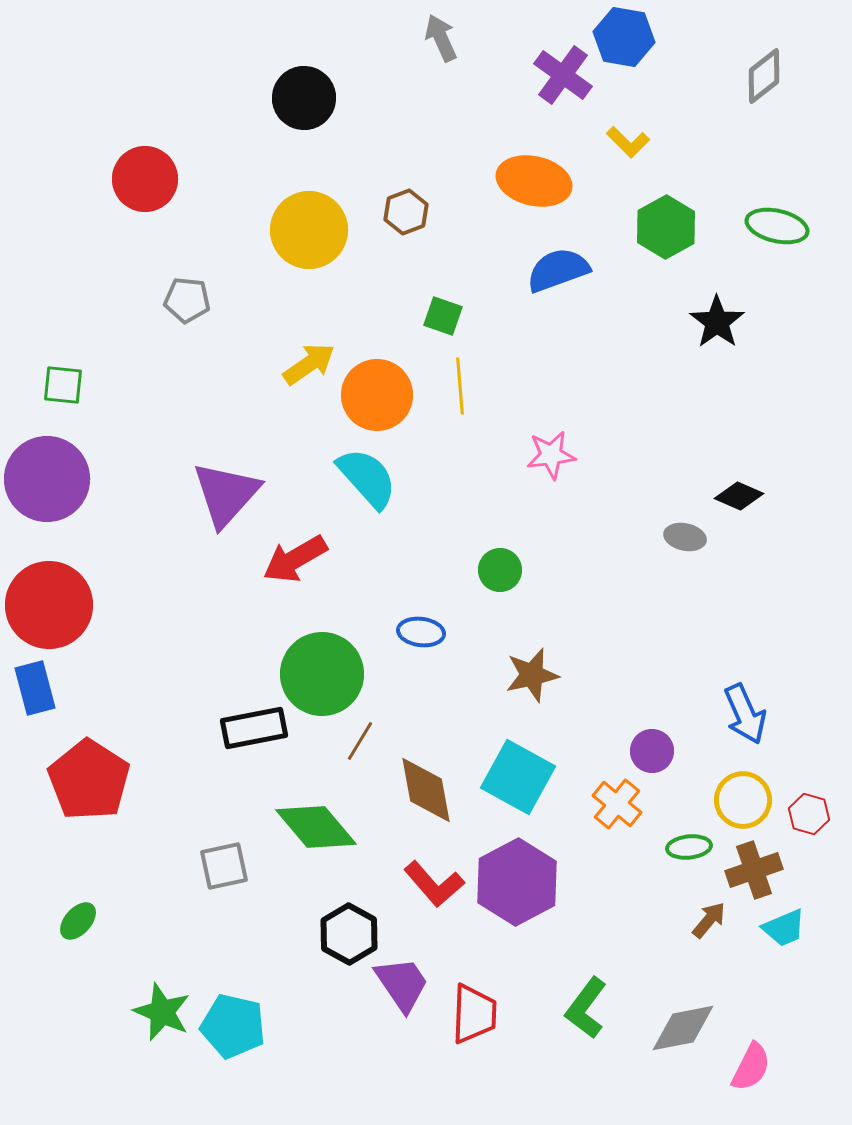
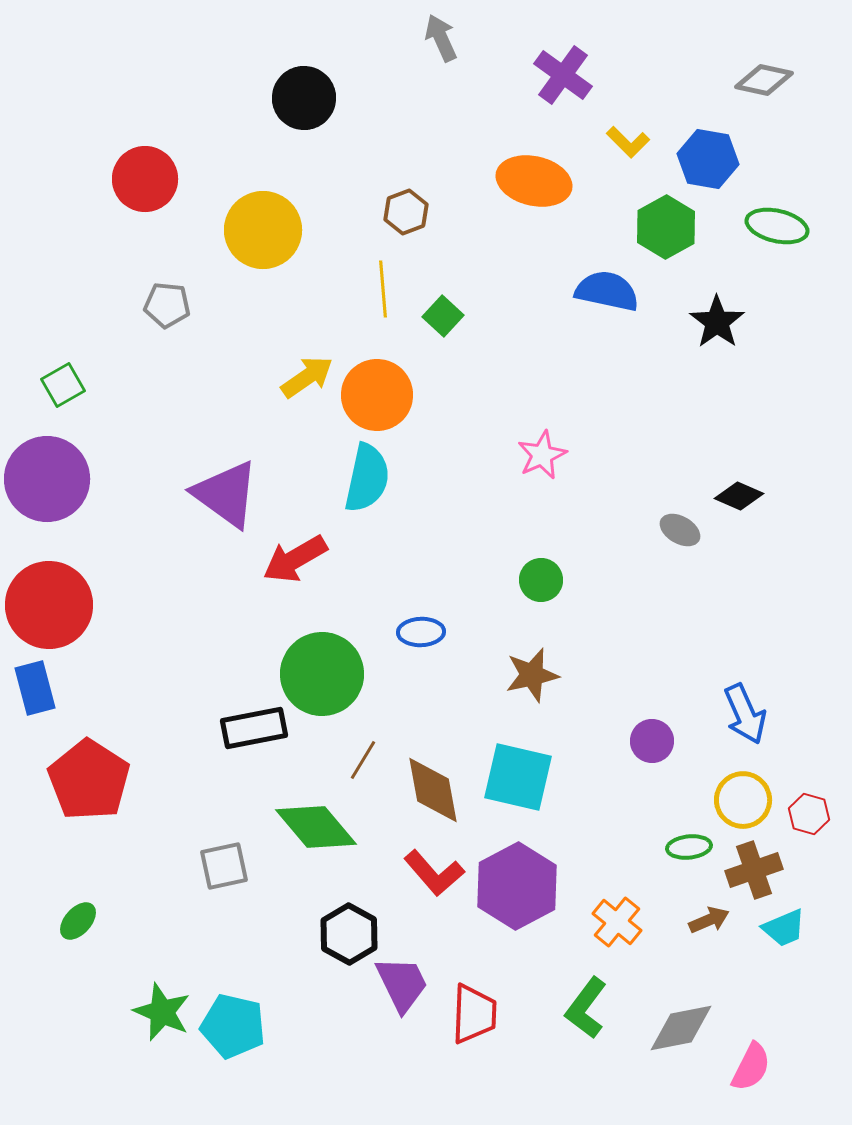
blue hexagon at (624, 37): moved 84 px right, 122 px down
gray diamond at (764, 76): moved 4 px down; rotated 50 degrees clockwise
yellow circle at (309, 230): moved 46 px left
blue semicircle at (558, 270): moved 49 px right, 21 px down; rotated 32 degrees clockwise
gray pentagon at (187, 300): moved 20 px left, 5 px down
green square at (443, 316): rotated 24 degrees clockwise
yellow arrow at (309, 364): moved 2 px left, 13 px down
green square at (63, 385): rotated 36 degrees counterclockwise
yellow line at (460, 386): moved 77 px left, 97 px up
pink star at (551, 455): moved 9 px left; rotated 18 degrees counterclockwise
cyan semicircle at (367, 478): rotated 54 degrees clockwise
purple triangle at (226, 494): rotated 36 degrees counterclockwise
gray ellipse at (685, 537): moved 5 px left, 7 px up; rotated 18 degrees clockwise
green circle at (500, 570): moved 41 px right, 10 px down
blue ellipse at (421, 632): rotated 9 degrees counterclockwise
brown line at (360, 741): moved 3 px right, 19 px down
purple circle at (652, 751): moved 10 px up
cyan square at (518, 777): rotated 16 degrees counterclockwise
brown diamond at (426, 790): moved 7 px right
orange cross at (617, 804): moved 118 px down
purple hexagon at (517, 882): moved 4 px down
red L-shape at (434, 884): moved 11 px up
brown arrow at (709, 920): rotated 27 degrees clockwise
purple trapezoid at (402, 984): rotated 8 degrees clockwise
gray diamond at (683, 1028): moved 2 px left
